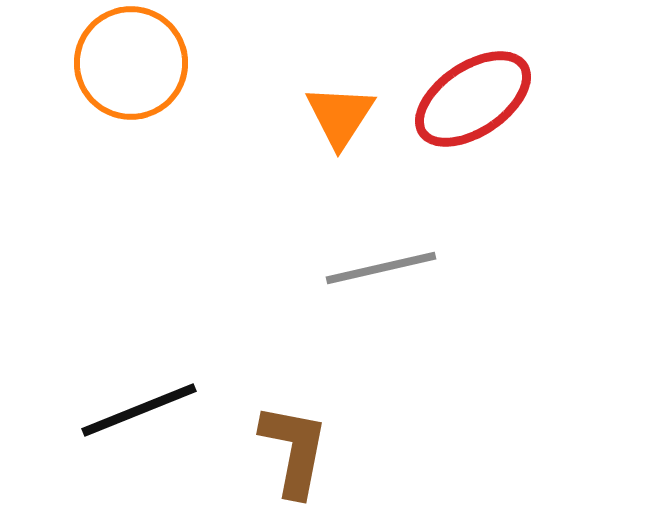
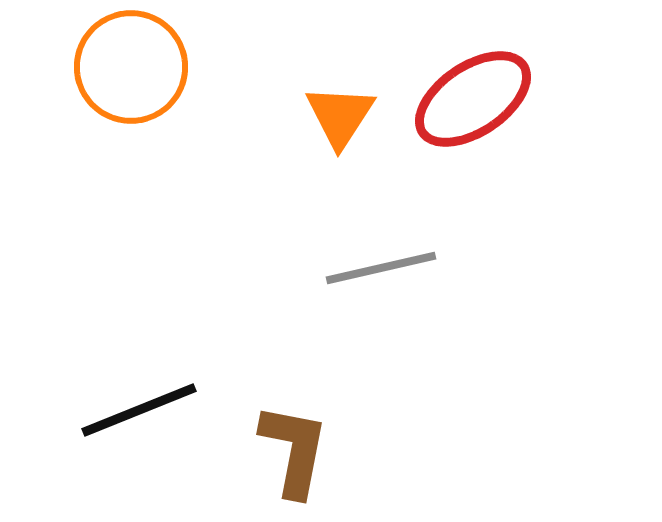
orange circle: moved 4 px down
